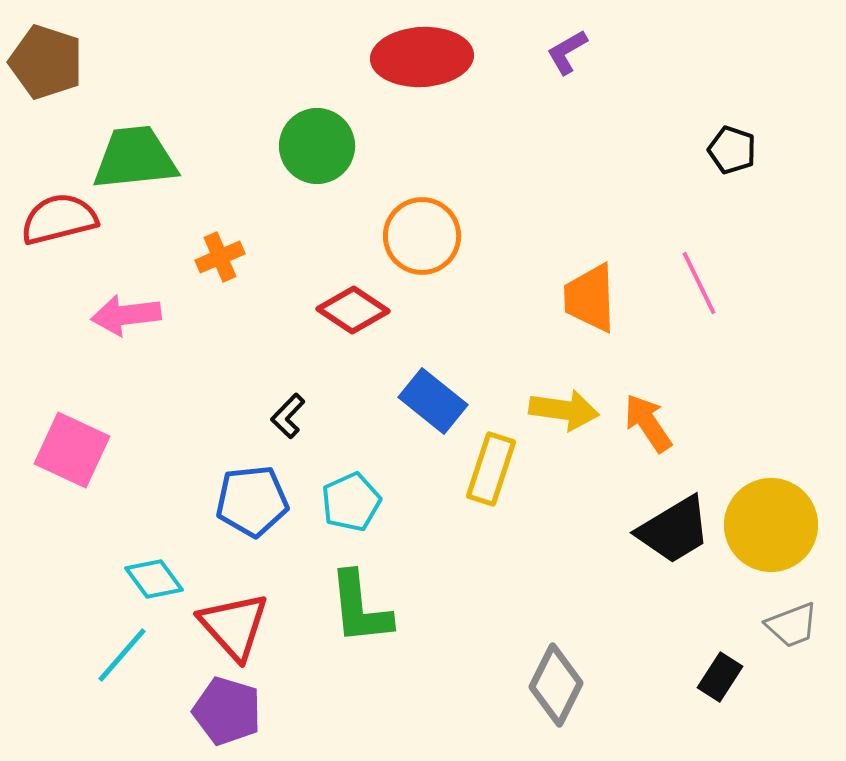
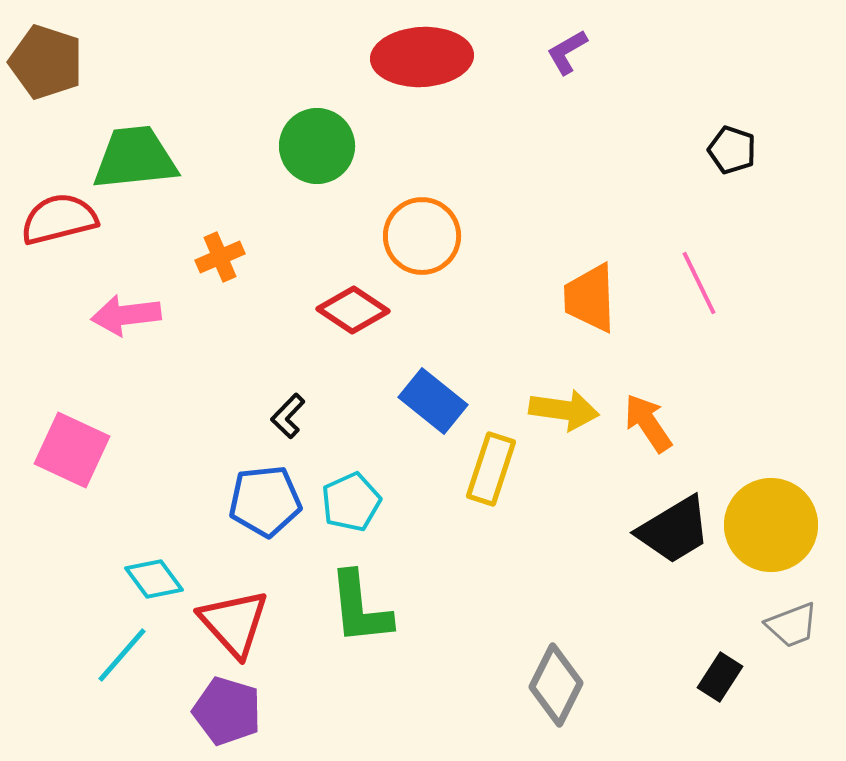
blue pentagon: moved 13 px right
red triangle: moved 3 px up
